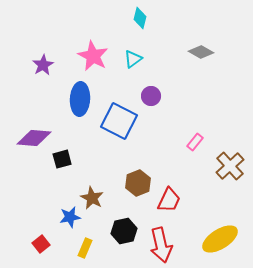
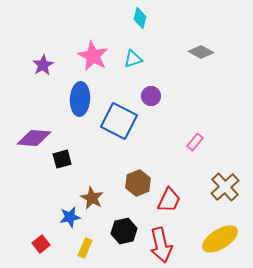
cyan triangle: rotated 18 degrees clockwise
brown cross: moved 5 px left, 21 px down
